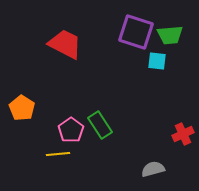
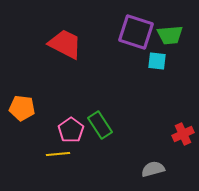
orange pentagon: rotated 25 degrees counterclockwise
